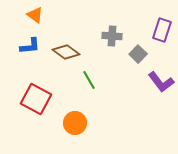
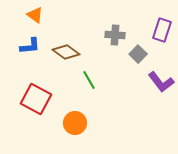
gray cross: moved 3 px right, 1 px up
